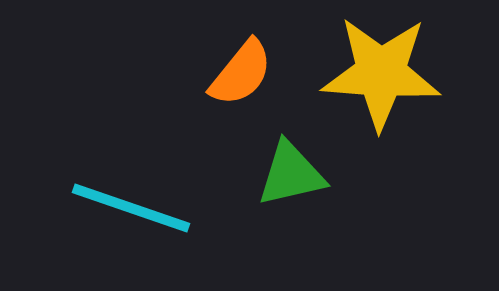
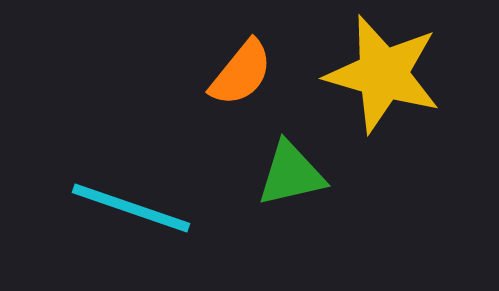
yellow star: moved 2 px right, 1 px down; rotated 12 degrees clockwise
